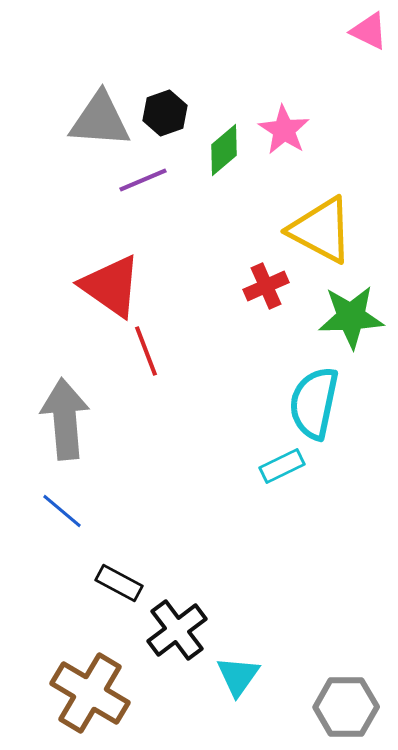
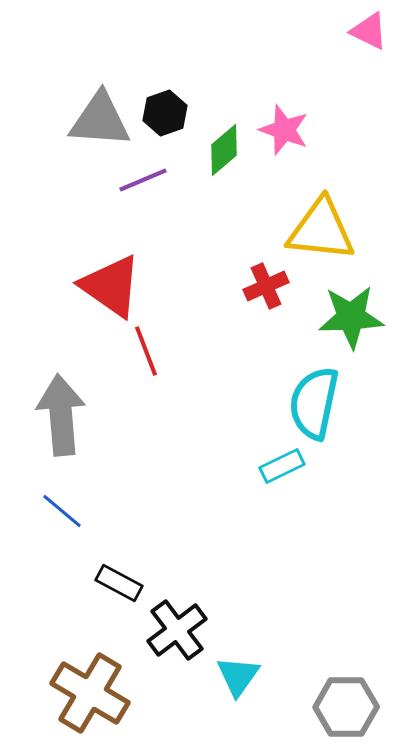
pink star: rotated 12 degrees counterclockwise
yellow triangle: rotated 22 degrees counterclockwise
gray arrow: moved 4 px left, 4 px up
